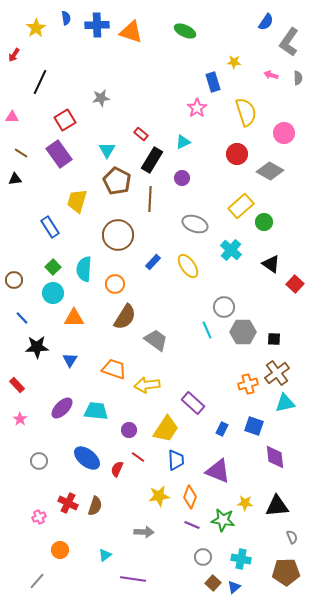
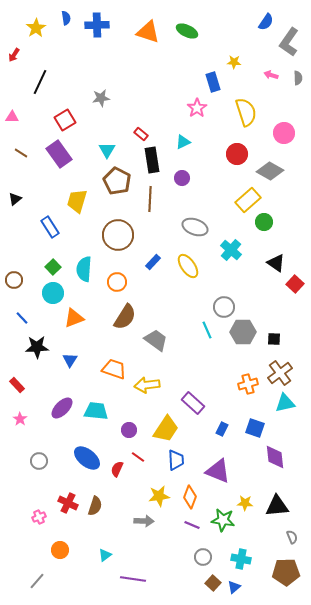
green ellipse at (185, 31): moved 2 px right
orange triangle at (131, 32): moved 17 px right
black rectangle at (152, 160): rotated 40 degrees counterclockwise
black triangle at (15, 179): moved 20 px down; rotated 32 degrees counterclockwise
yellow rectangle at (241, 206): moved 7 px right, 6 px up
gray ellipse at (195, 224): moved 3 px down
black triangle at (271, 264): moved 5 px right, 1 px up
orange circle at (115, 284): moved 2 px right, 2 px up
orange triangle at (74, 318): rotated 20 degrees counterclockwise
brown cross at (277, 373): moved 3 px right
blue square at (254, 426): moved 1 px right, 2 px down
gray arrow at (144, 532): moved 11 px up
